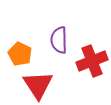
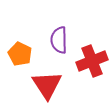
red triangle: moved 9 px right
